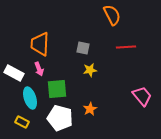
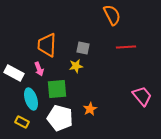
orange trapezoid: moved 7 px right, 1 px down
yellow star: moved 14 px left, 4 px up
cyan ellipse: moved 1 px right, 1 px down
